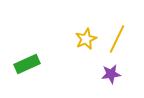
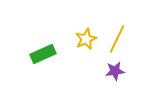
green rectangle: moved 16 px right, 10 px up
purple star: moved 4 px right, 3 px up
